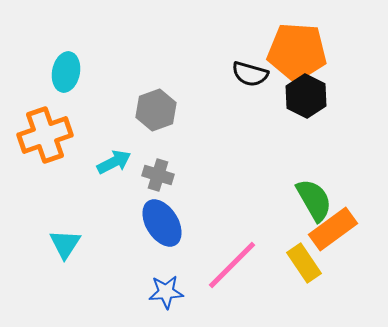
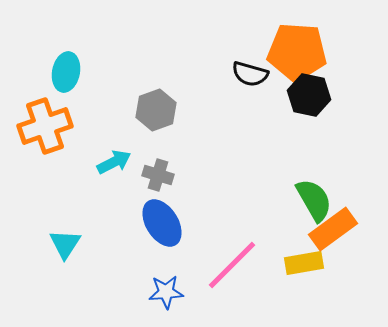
black hexagon: moved 3 px right, 1 px up; rotated 15 degrees counterclockwise
orange cross: moved 9 px up
yellow rectangle: rotated 66 degrees counterclockwise
